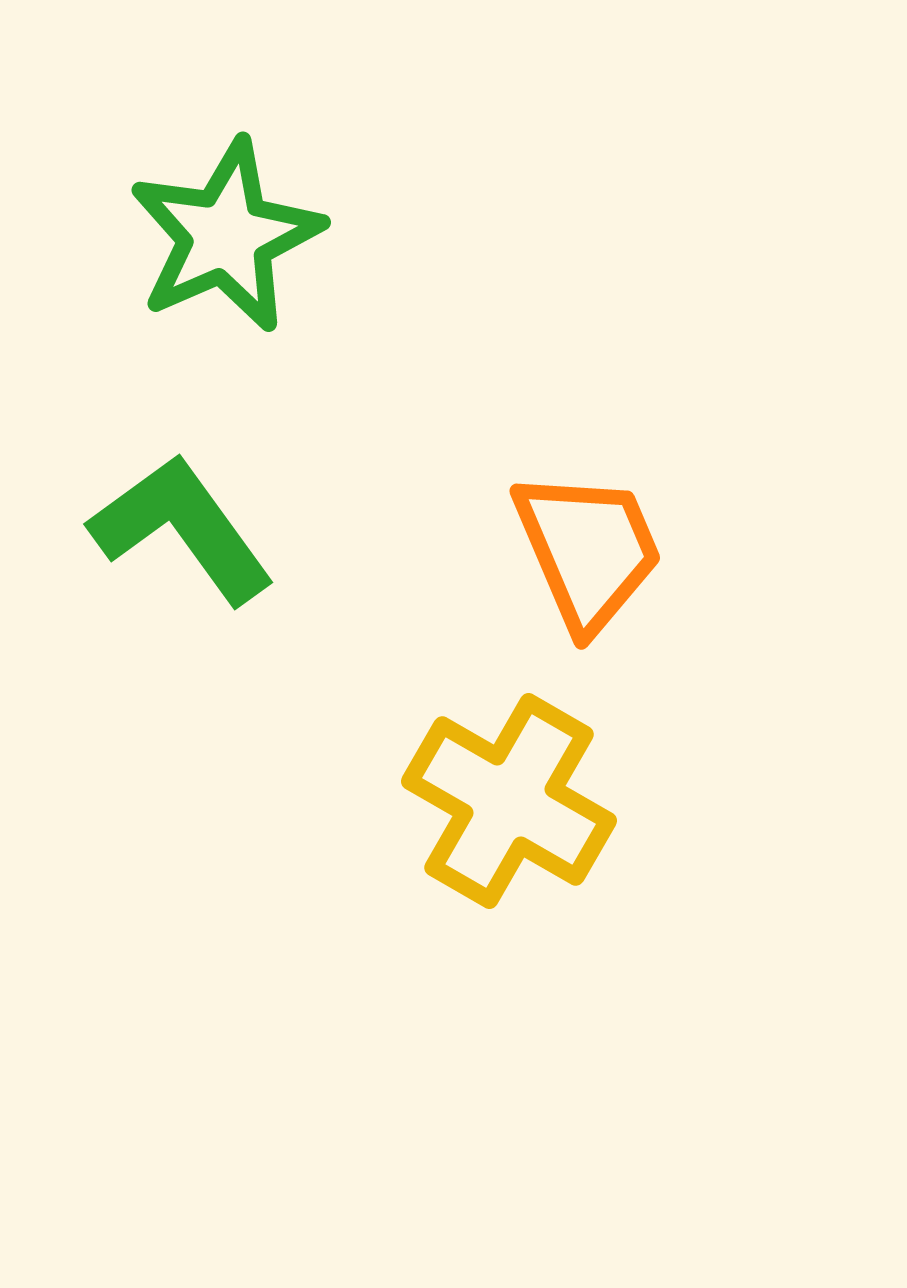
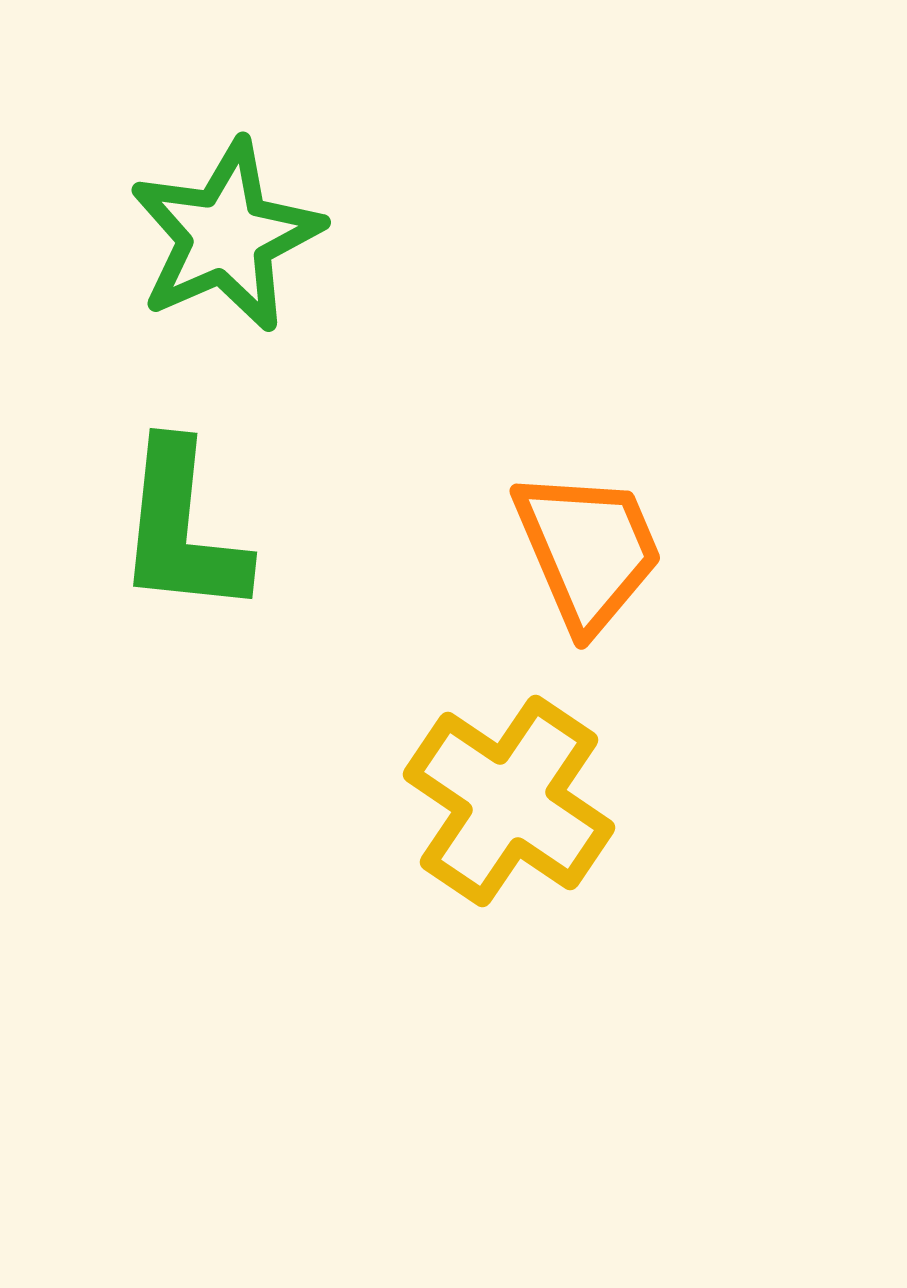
green L-shape: rotated 138 degrees counterclockwise
yellow cross: rotated 4 degrees clockwise
